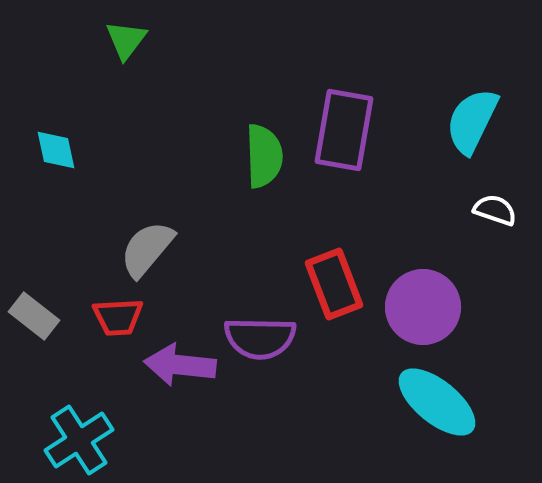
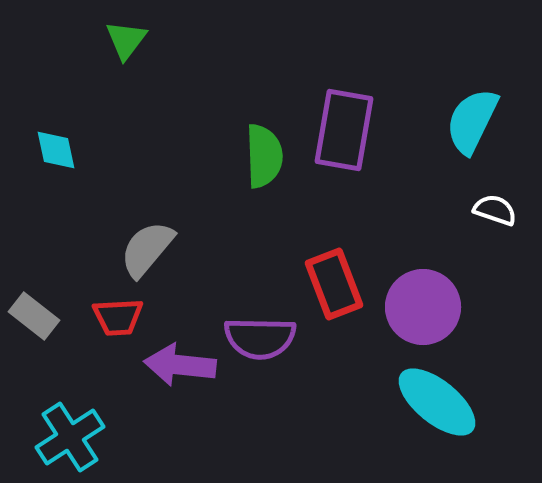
cyan cross: moved 9 px left, 3 px up
